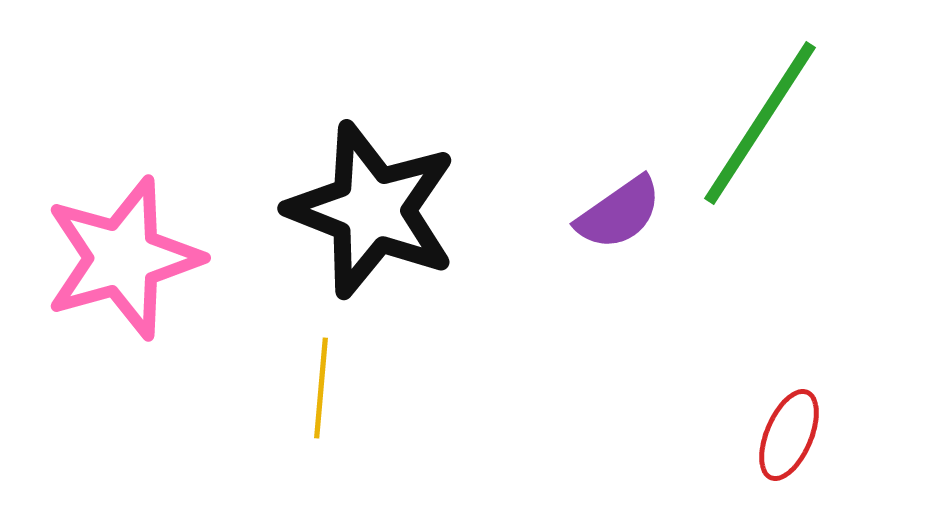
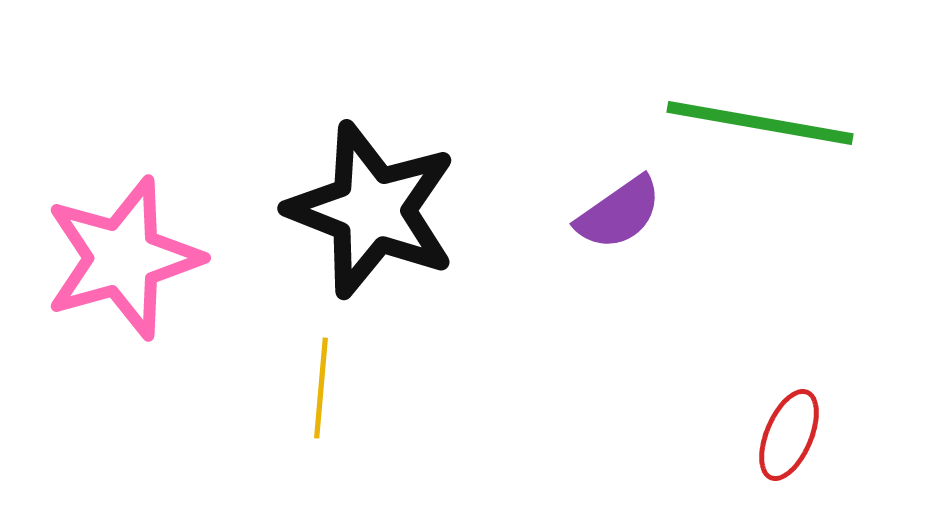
green line: rotated 67 degrees clockwise
